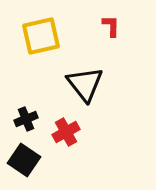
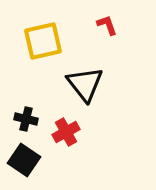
red L-shape: moved 4 px left, 1 px up; rotated 20 degrees counterclockwise
yellow square: moved 2 px right, 5 px down
black cross: rotated 35 degrees clockwise
